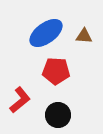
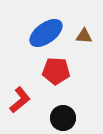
black circle: moved 5 px right, 3 px down
